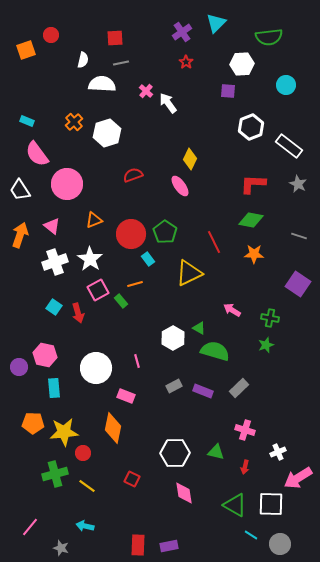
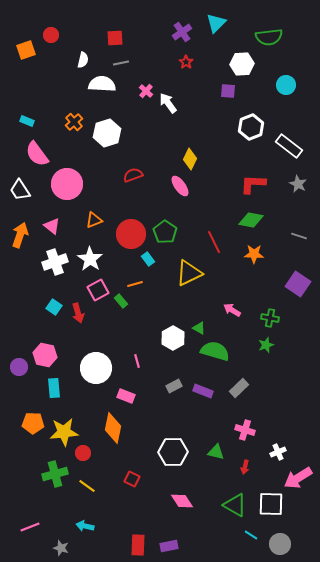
white hexagon at (175, 453): moved 2 px left, 1 px up
pink diamond at (184, 493): moved 2 px left, 8 px down; rotated 25 degrees counterclockwise
pink line at (30, 527): rotated 30 degrees clockwise
